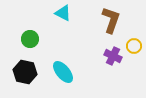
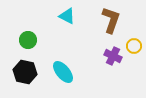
cyan triangle: moved 4 px right, 3 px down
green circle: moved 2 px left, 1 px down
